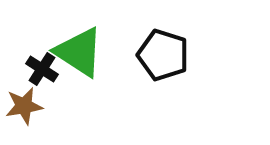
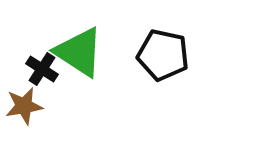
black pentagon: rotated 6 degrees counterclockwise
